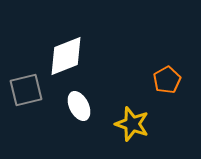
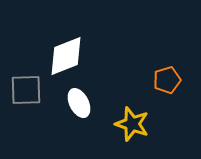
orange pentagon: rotated 12 degrees clockwise
gray square: rotated 12 degrees clockwise
white ellipse: moved 3 px up
